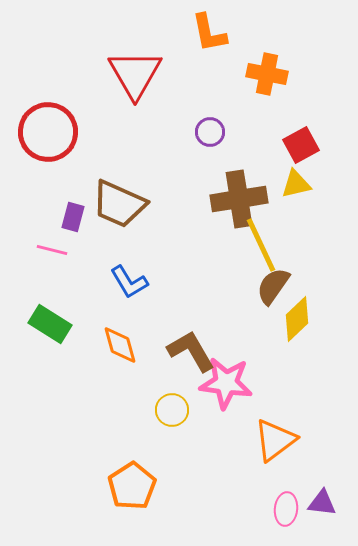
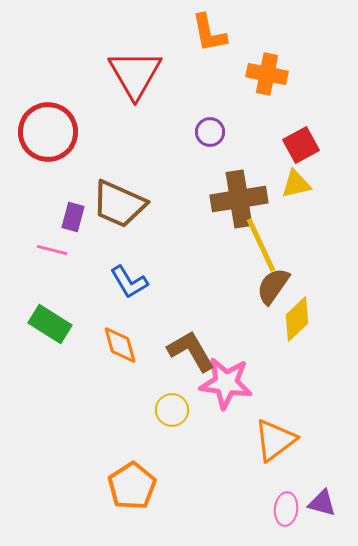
purple triangle: rotated 8 degrees clockwise
